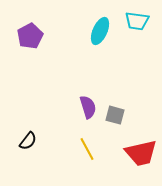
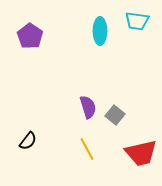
cyan ellipse: rotated 24 degrees counterclockwise
purple pentagon: rotated 10 degrees counterclockwise
gray square: rotated 24 degrees clockwise
